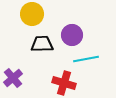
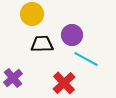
cyan line: rotated 40 degrees clockwise
red cross: rotated 30 degrees clockwise
